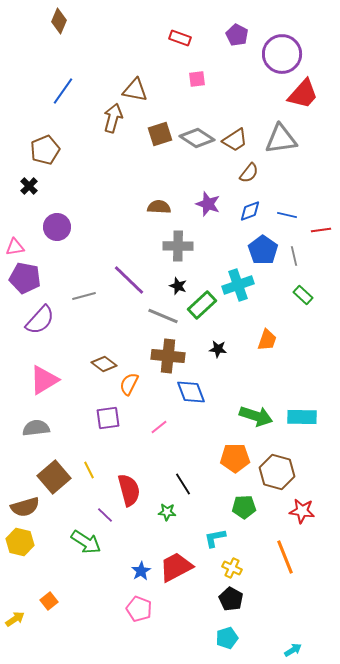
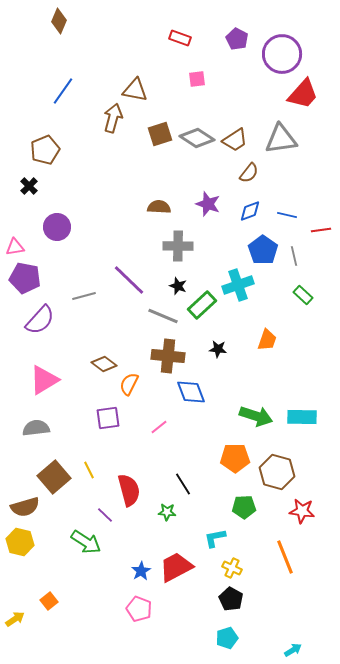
purple pentagon at (237, 35): moved 4 px down
